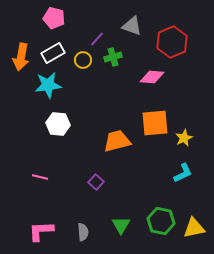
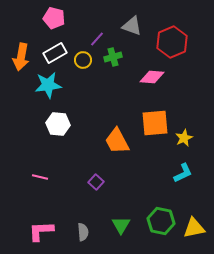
white rectangle: moved 2 px right
orange trapezoid: rotated 104 degrees counterclockwise
